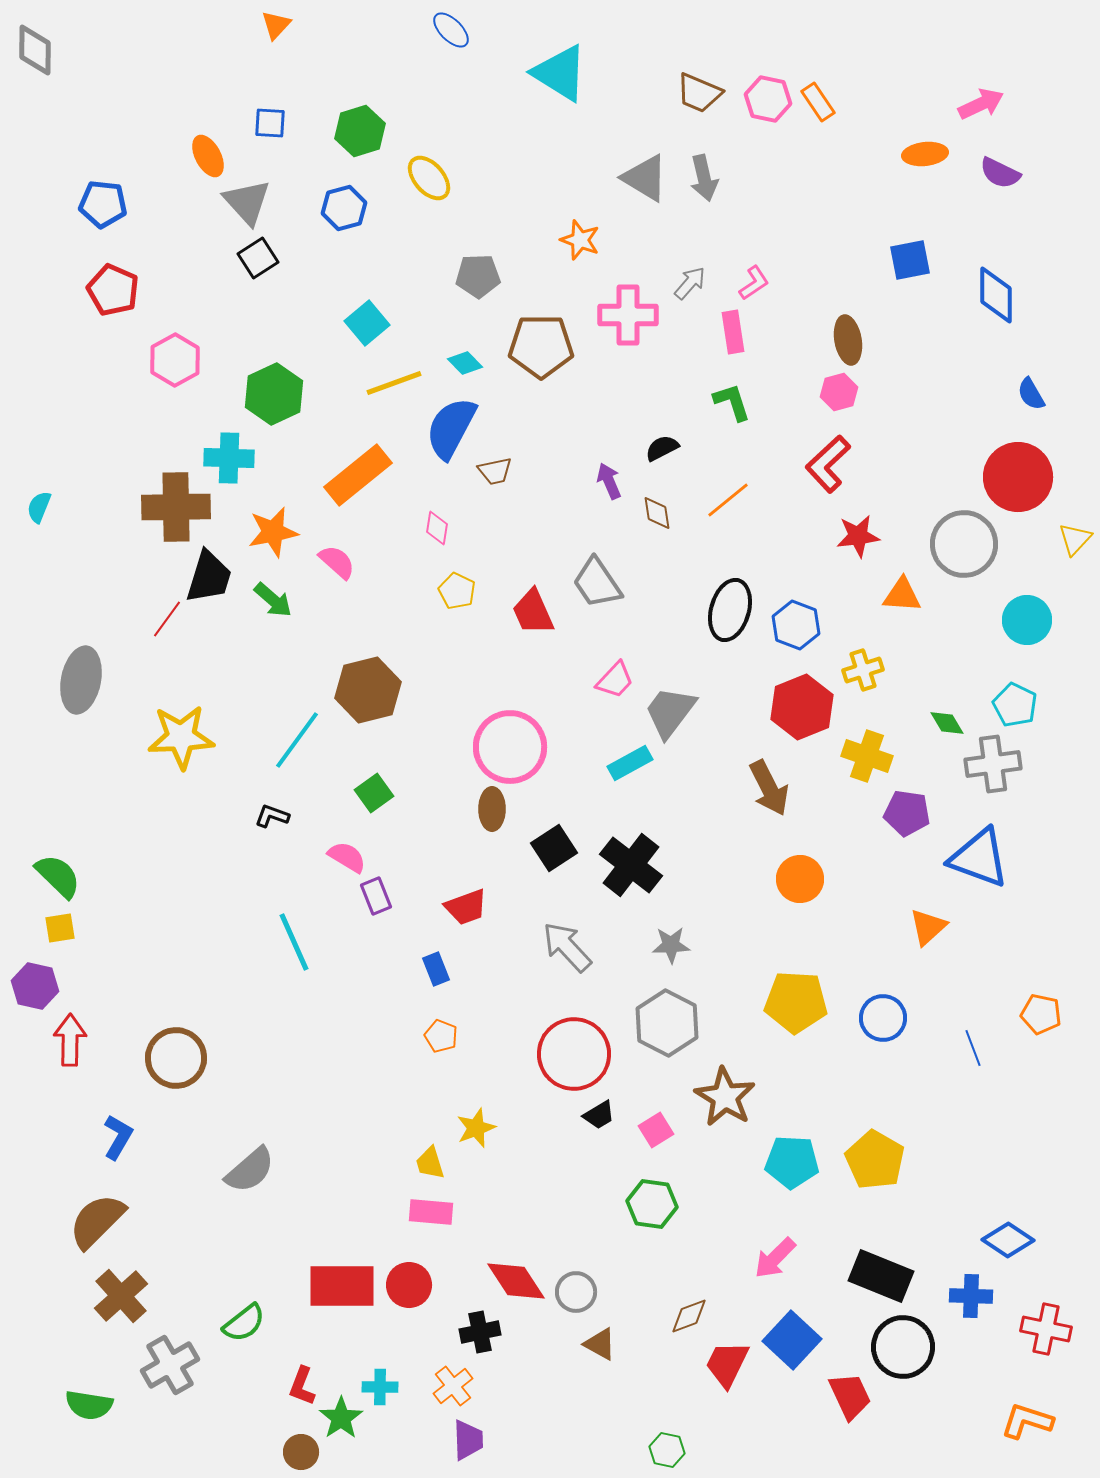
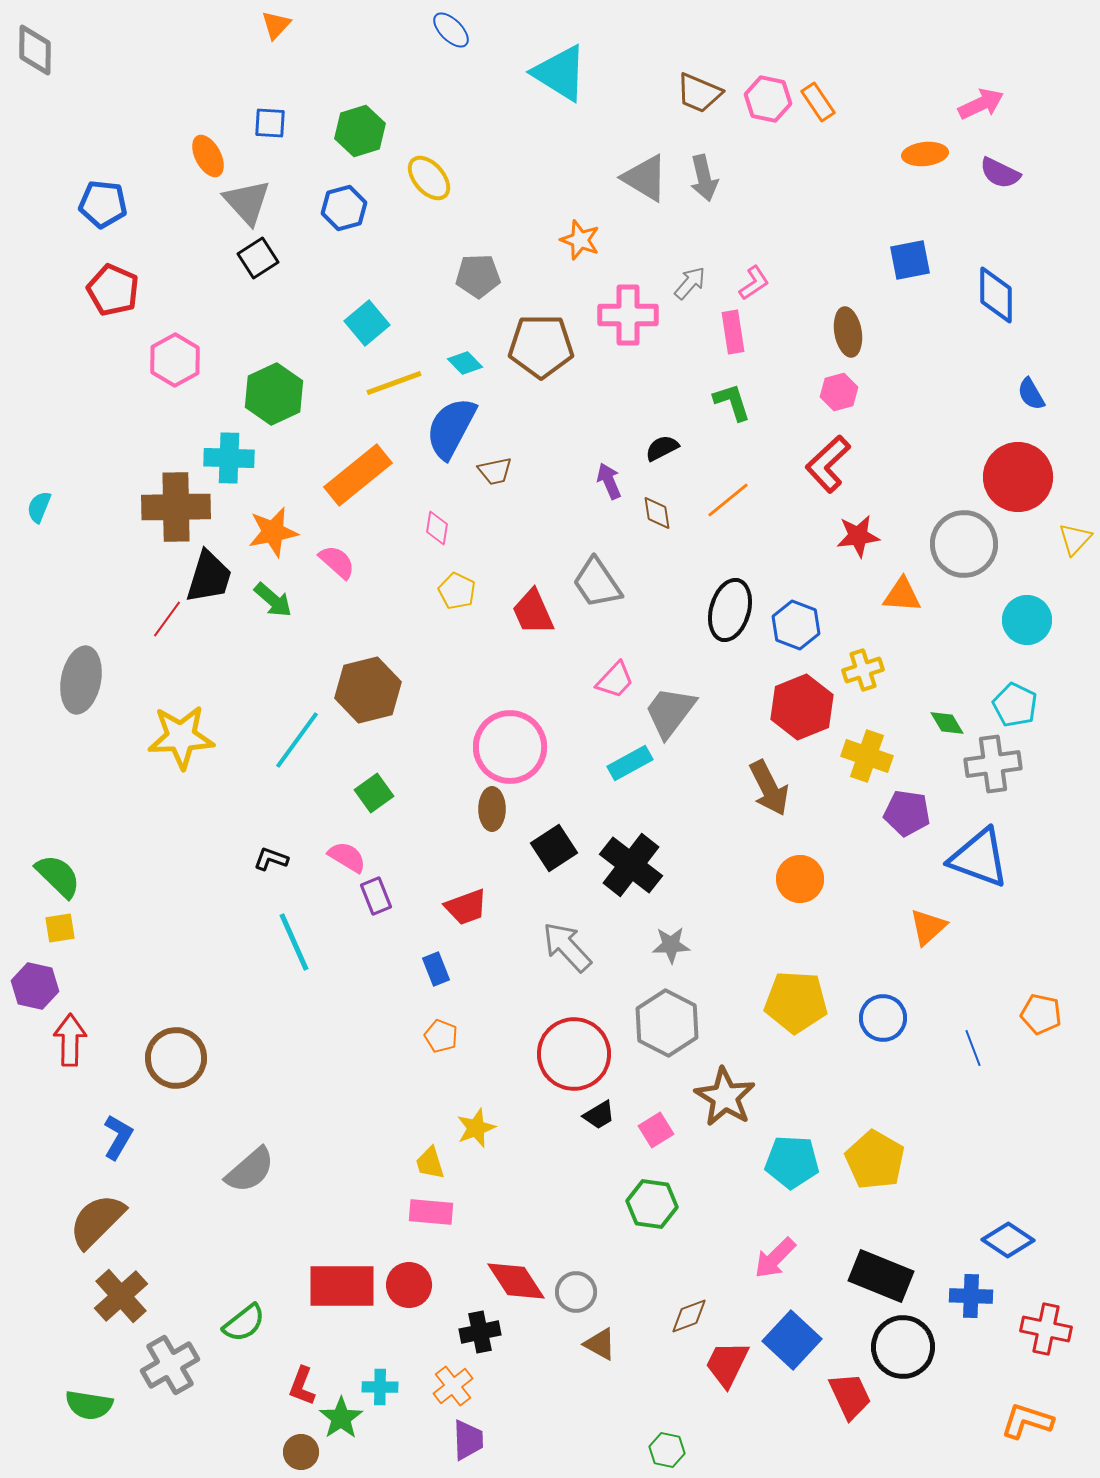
brown ellipse at (848, 340): moved 8 px up
black L-shape at (272, 816): moved 1 px left, 43 px down
